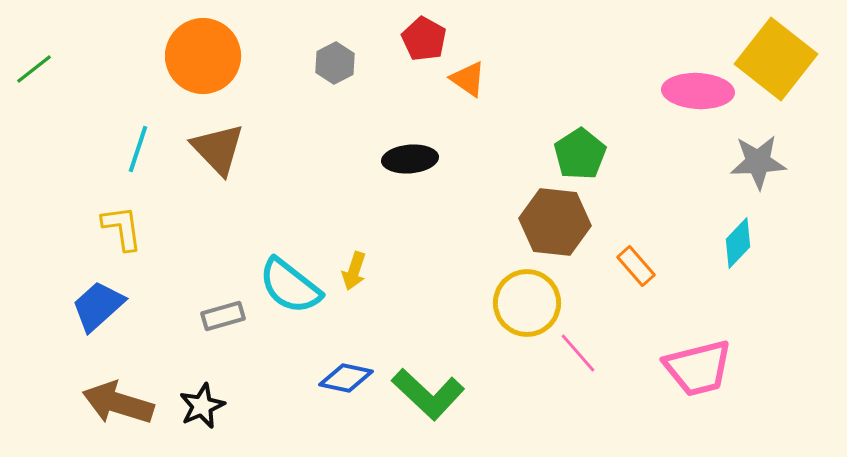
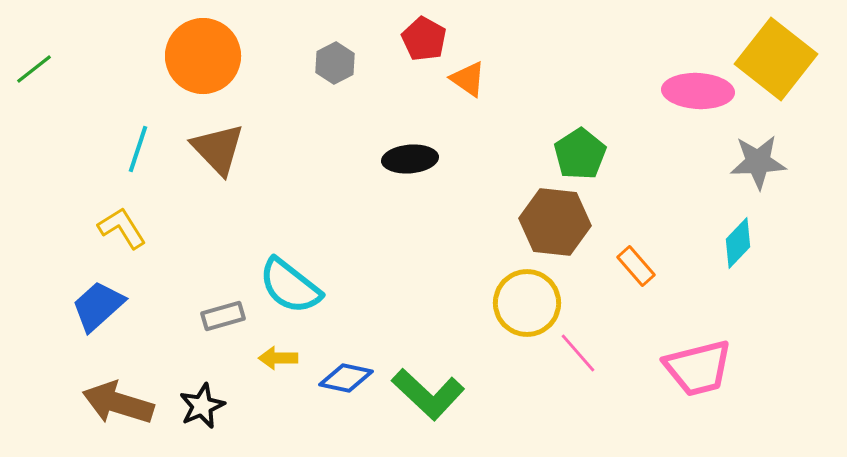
yellow L-shape: rotated 24 degrees counterclockwise
yellow arrow: moved 76 px left, 87 px down; rotated 72 degrees clockwise
